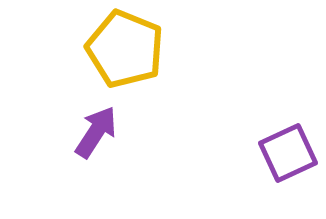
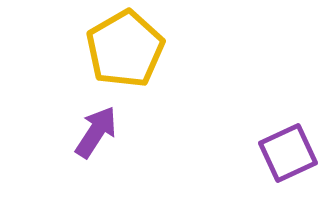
yellow pentagon: rotated 20 degrees clockwise
